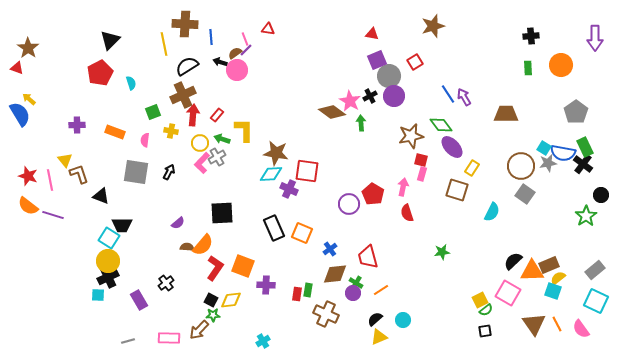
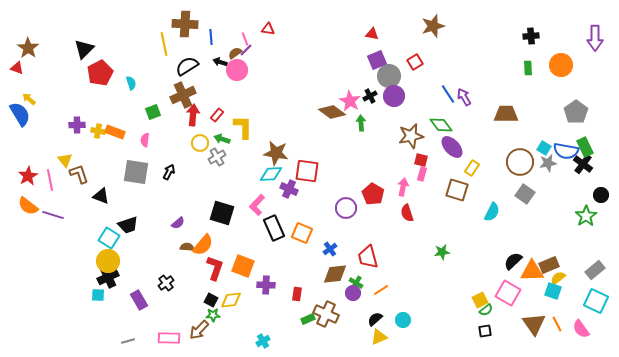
black triangle at (110, 40): moved 26 px left, 9 px down
yellow L-shape at (244, 130): moved 1 px left, 3 px up
yellow cross at (171, 131): moved 73 px left
blue semicircle at (563, 153): moved 3 px right, 2 px up
pink L-shape at (202, 163): moved 55 px right, 42 px down
brown circle at (521, 166): moved 1 px left, 4 px up
red star at (28, 176): rotated 24 degrees clockwise
purple circle at (349, 204): moved 3 px left, 4 px down
black square at (222, 213): rotated 20 degrees clockwise
black trapezoid at (122, 225): moved 6 px right; rotated 20 degrees counterclockwise
red L-shape at (215, 268): rotated 15 degrees counterclockwise
green rectangle at (308, 290): moved 29 px down; rotated 56 degrees clockwise
